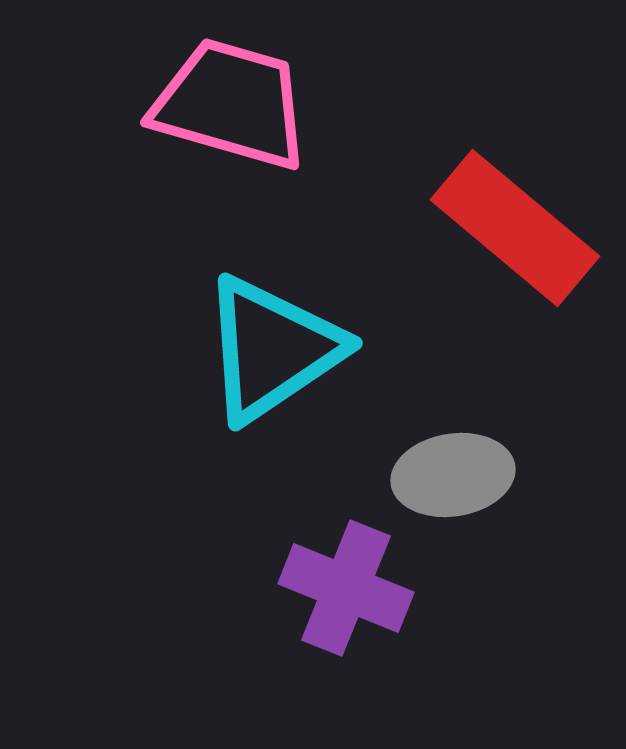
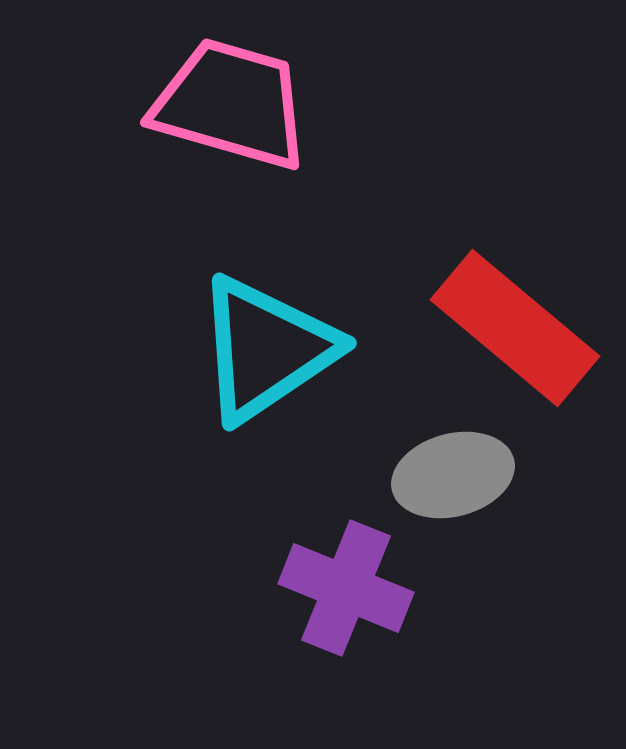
red rectangle: moved 100 px down
cyan triangle: moved 6 px left
gray ellipse: rotated 6 degrees counterclockwise
